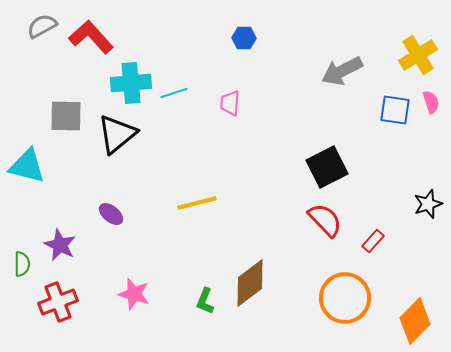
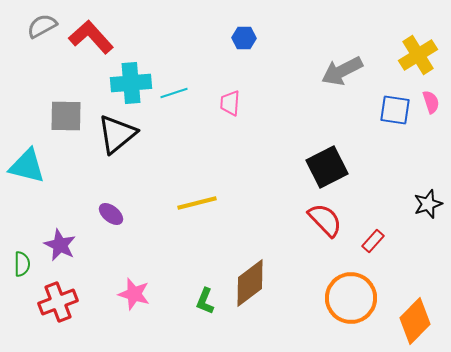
orange circle: moved 6 px right
